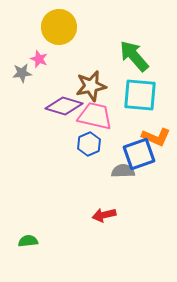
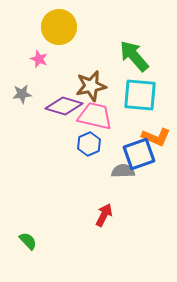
gray star: moved 21 px down
red arrow: rotated 130 degrees clockwise
green semicircle: rotated 54 degrees clockwise
